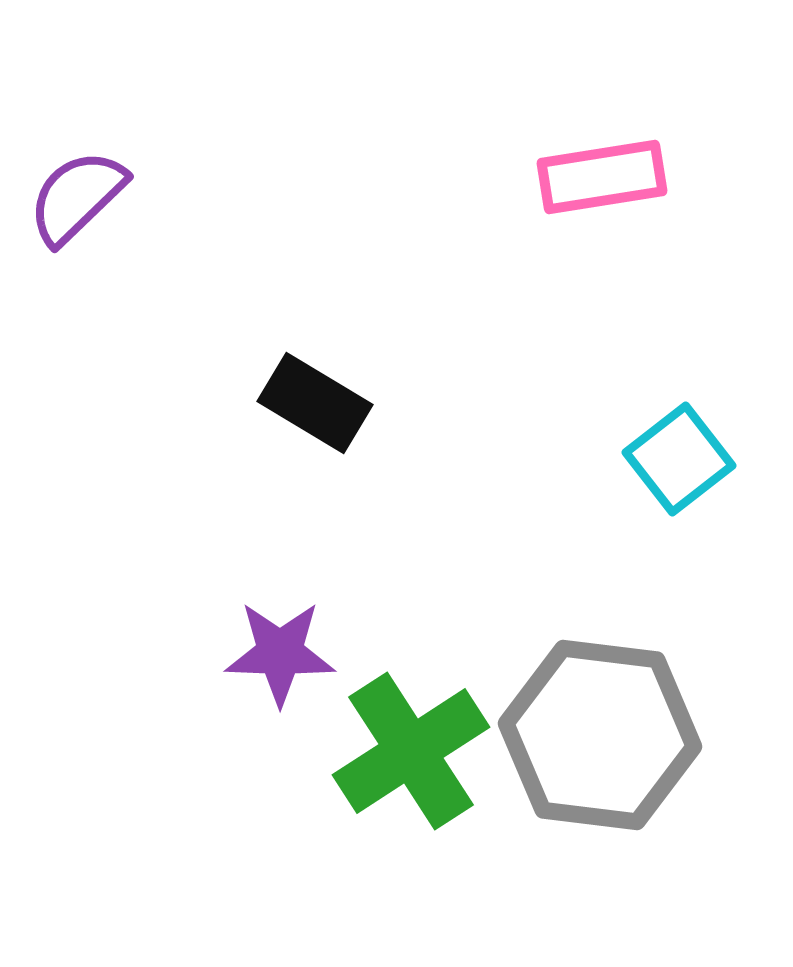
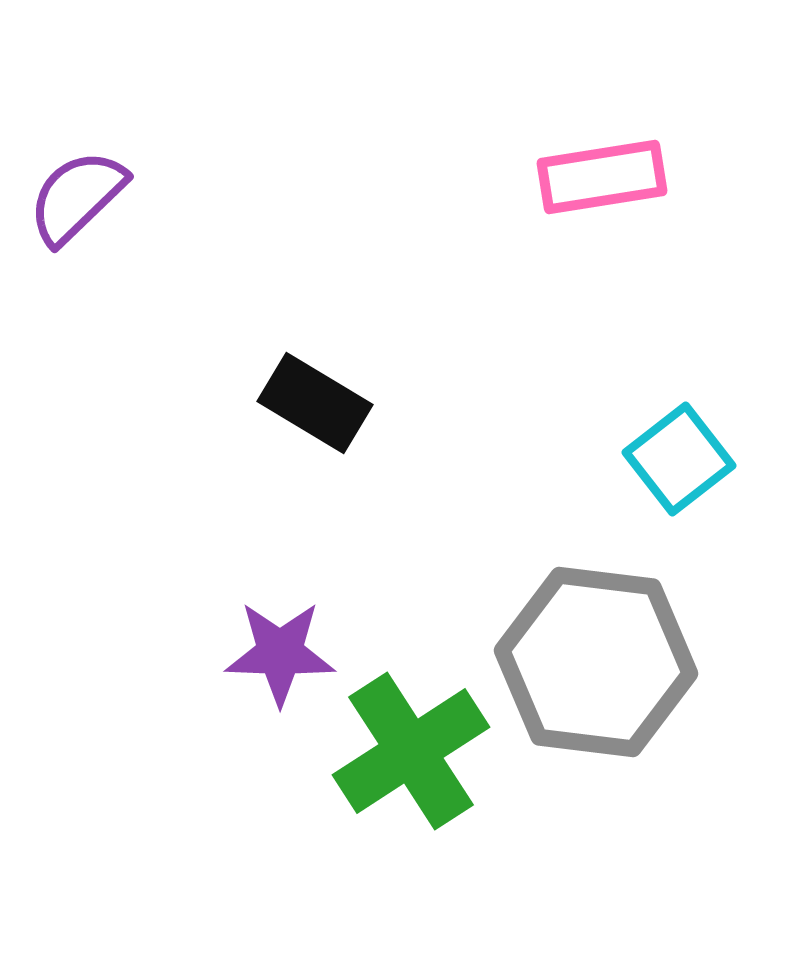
gray hexagon: moved 4 px left, 73 px up
